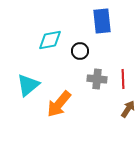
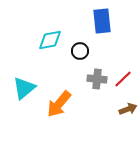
red line: rotated 48 degrees clockwise
cyan triangle: moved 4 px left, 3 px down
brown arrow: rotated 36 degrees clockwise
